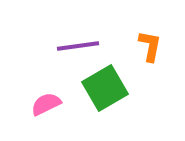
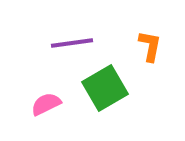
purple line: moved 6 px left, 3 px up
